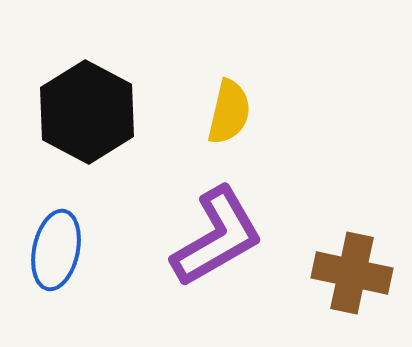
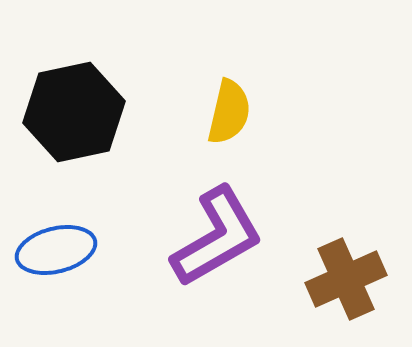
black hexagon: moved 13 px left; rotated 20 degrees clockwise
blue ellipse: rotated 64 degrees clockwise
brown cross: moved 6 px left, 6 px down; rotated 36 degrees counterclockwise
